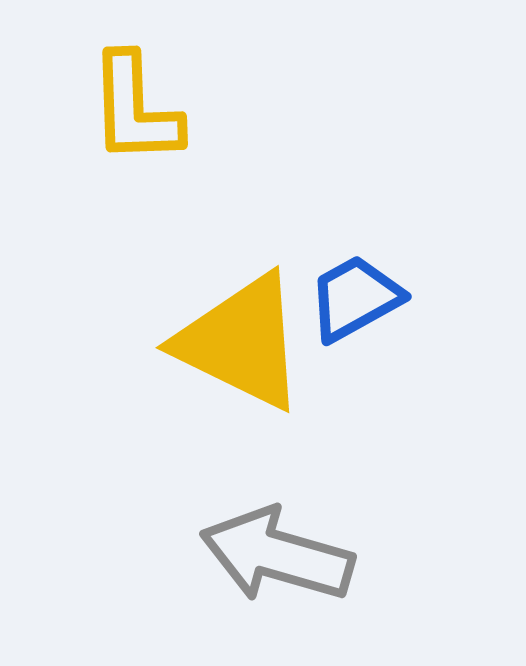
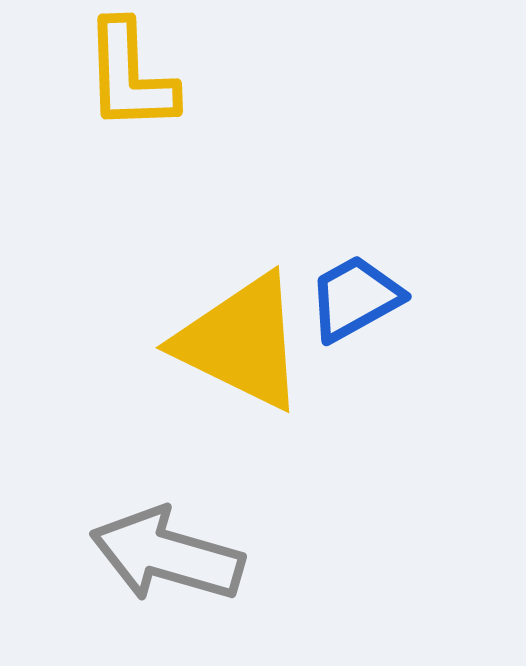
yellow L-shape: moved 5 px left, 33 px up
gray arrow: moved 110 px left
